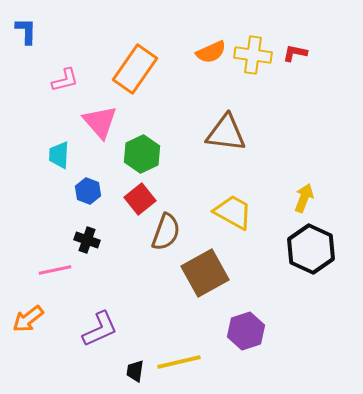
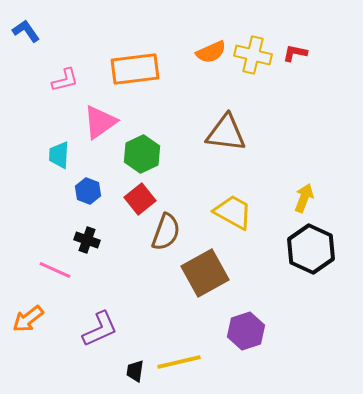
blue L-shape: rotated 36 degrees counterclockwise
yellow cross: rotated 6 degrees clockwise
orange rectangle: rotated 48 degrees clockwise
pink triangle: rotated 36 degrees clockwise
pink line: rotated 36 degrees clockwise
